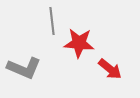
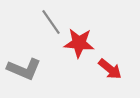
gray line: moved 1 px left, 1 px down; rotated 28 degrees counterclockwise
gray L-shape: moved 1 px down
